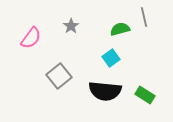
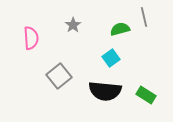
gray star: moved 2 px right, 1 px up
pink semicircle: rotated 40 degrees counterclockwise
green rectangle: moved 1 px right
